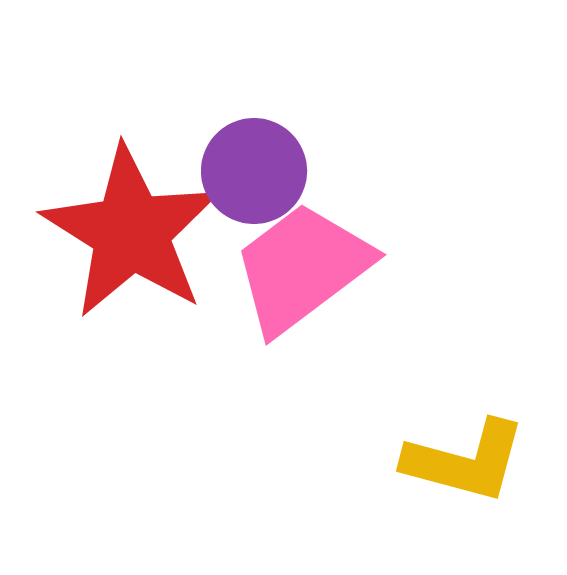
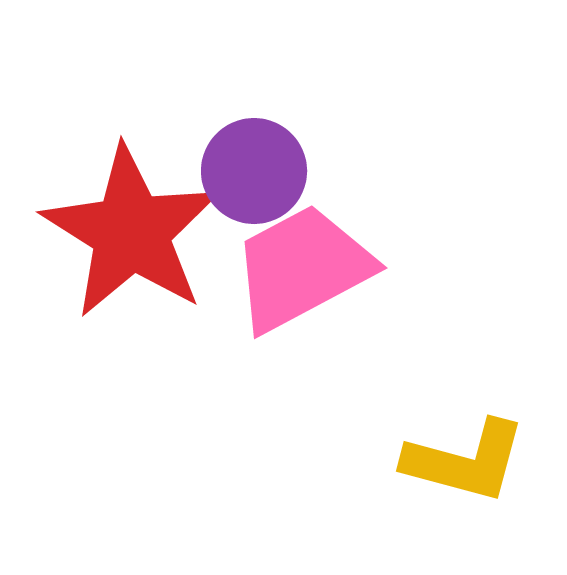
pink trapezoid: rotated 9 degrees clockwise
